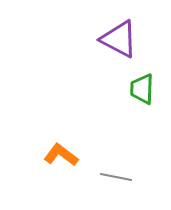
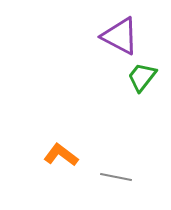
purple triangle: moved 1 px right, 3 px up
green trapezoid: moved 12 px up; rotated 36 degrees clockwise
